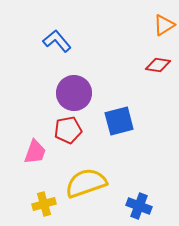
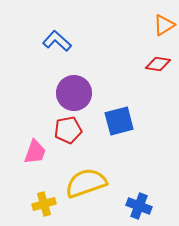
blue L-shape: rotated 8 degrees counterclockwise
red diamond: moved 1 px up
